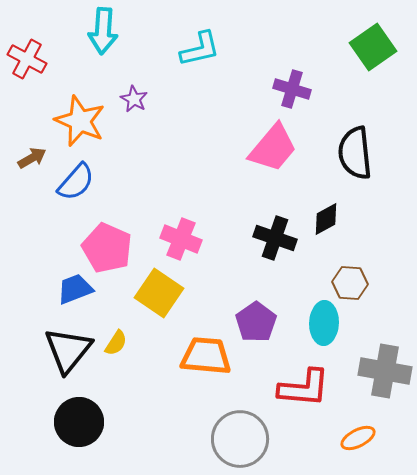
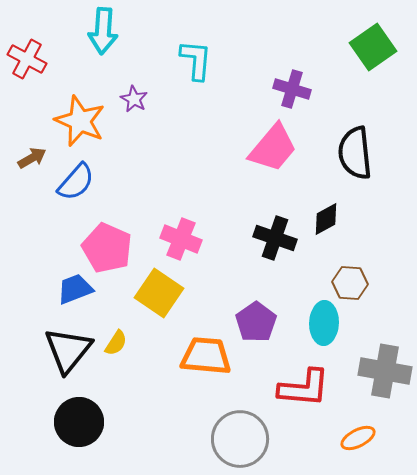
cyan L-shape: moved 4 px left, 11 px down; rotated 72 degrees counterclockwise
